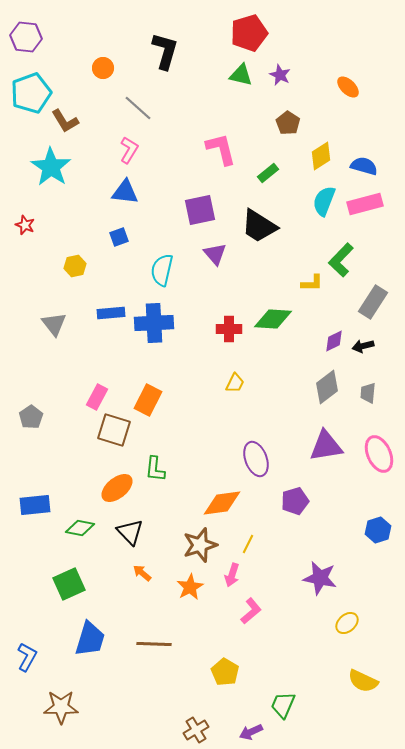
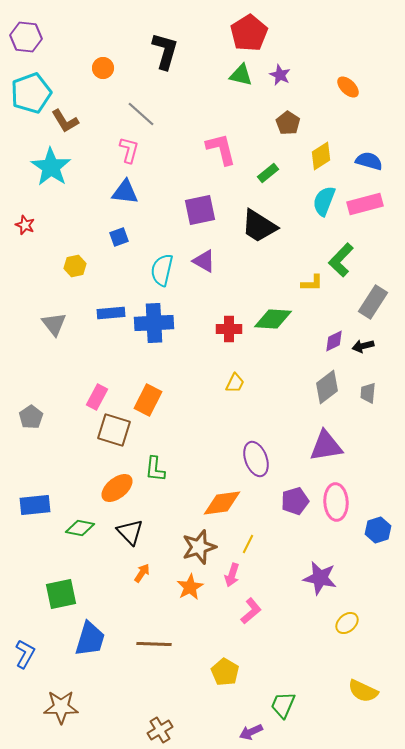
red pentagon at (249, 33): rotated 15 degrees counterclockwise
gray line at (138, 108): moved 3 px right, 6 px down
pink L-shape at (129, 150): rotated 16 degrees counterclockwise
blue semicircle at (364, 166): moved 5 px right, 5 px up
purple triangle at (215, 254): moved 11 px left, 7 px down; rotated 20 degrees counterclockwise
pink ellipse at (379, 454): moved 43 px left, 48 px down; rotated 21 degrees clockwise
brown star at (200, 545): moved 1 px left, 2 px down
orange arrow at (142, 573): rotated 84 degrees clockwise
green square at (69, 584): moved 8 px left, 10 px down; rotated 12 degrees clockwise
blue L-shape at (27, 657): moved 2 px left, 3 px up
yellow semicircle at (363, 681): moved 10 px down
brown cross at (196, 730): moved 36 px left
